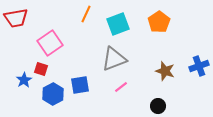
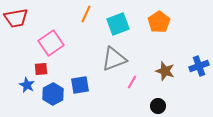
pink square: moved 1 px right
red square: rotated 24 degrees counterclockwise
blue star: moved 3 px right, 5 px down; rotated 14 degrees counterclockwise
pink line: moved 11 px right, 5 px up; rotated 24 degrees counterclockwise
